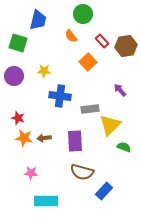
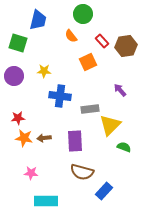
orange square: rotated 18 degrees clockwise
red star: rotated 24 degrees counterclockwise
